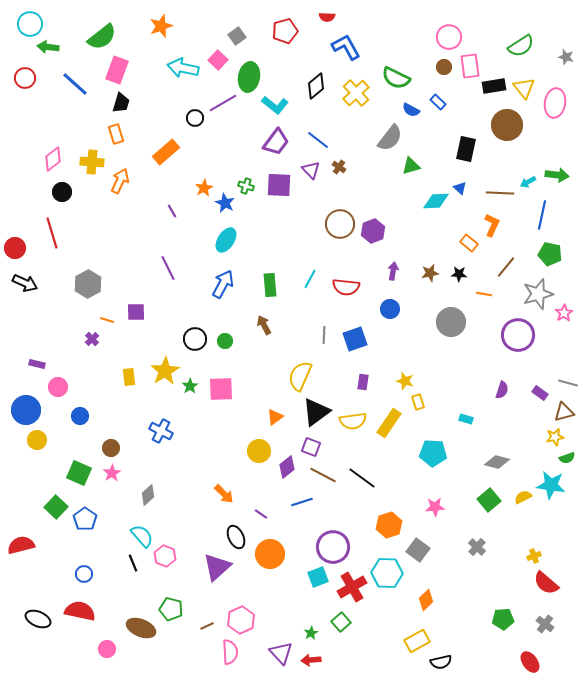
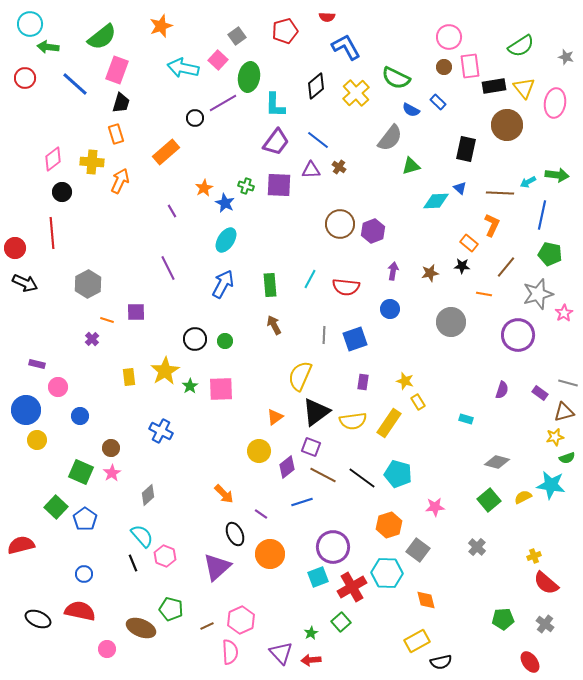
cyan L-shape at (275, 105): rotated 52 degrees clockwise
purple triangle at (311, 170): rotated 48 degrees counterclockwise
red line at (52, 233): rotated 12 degrees clockwise
black star at (459, 274): moved 3 px right, 8 px up
brown arrow at (264, 325): moved 10 px right
yellow rectangle at (418, 402): rotated 14 degrees counterclockwise
cyan pentagon at (433, 453): moved 35 px left, 21 px down; rotated 12 degrees clockwise
green square at (79, 473): moved 2 px right, 1 px up
black ellipse at (236, 537): moved 1 px left, 3 px up
orange diamond at (426, 600): rotated 60 degrees counterclockwise
